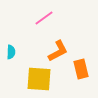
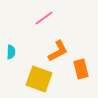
yellow square: rotated 16 degrees clockwise
